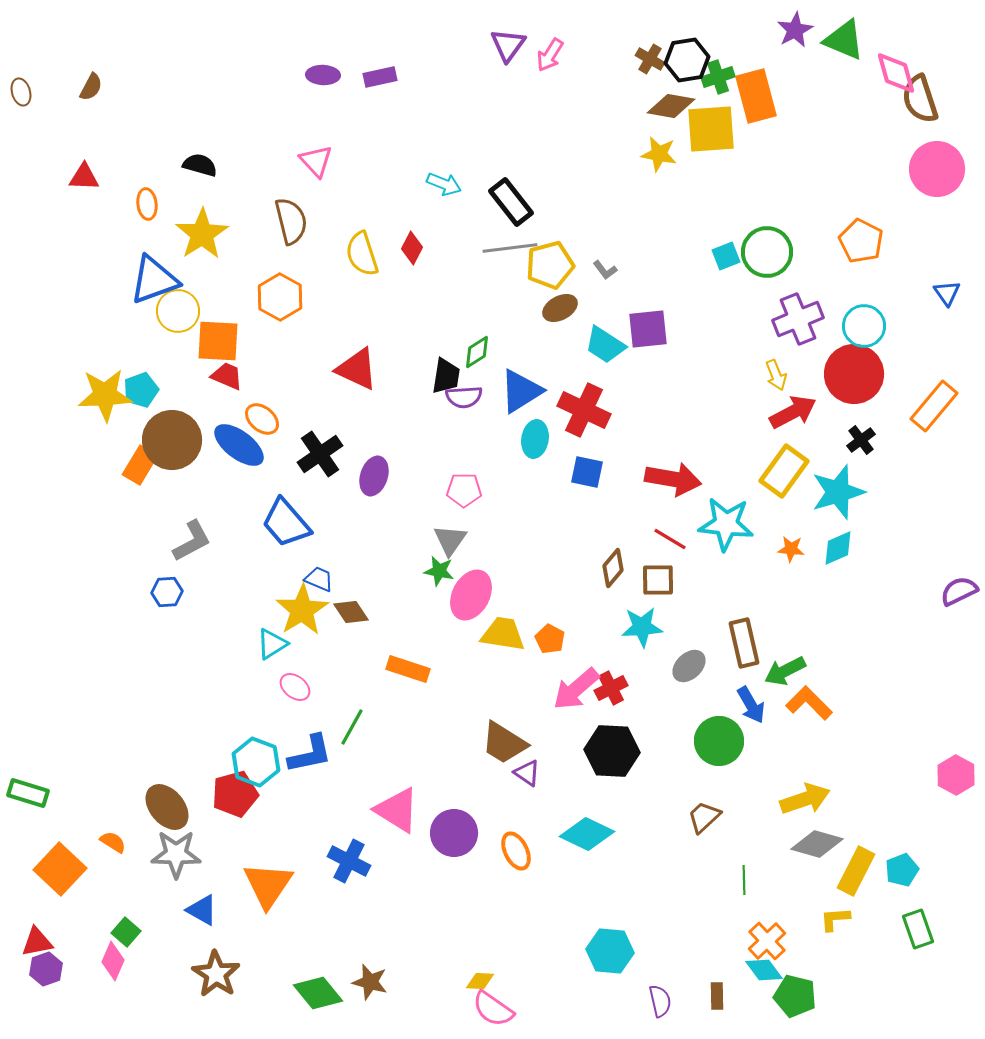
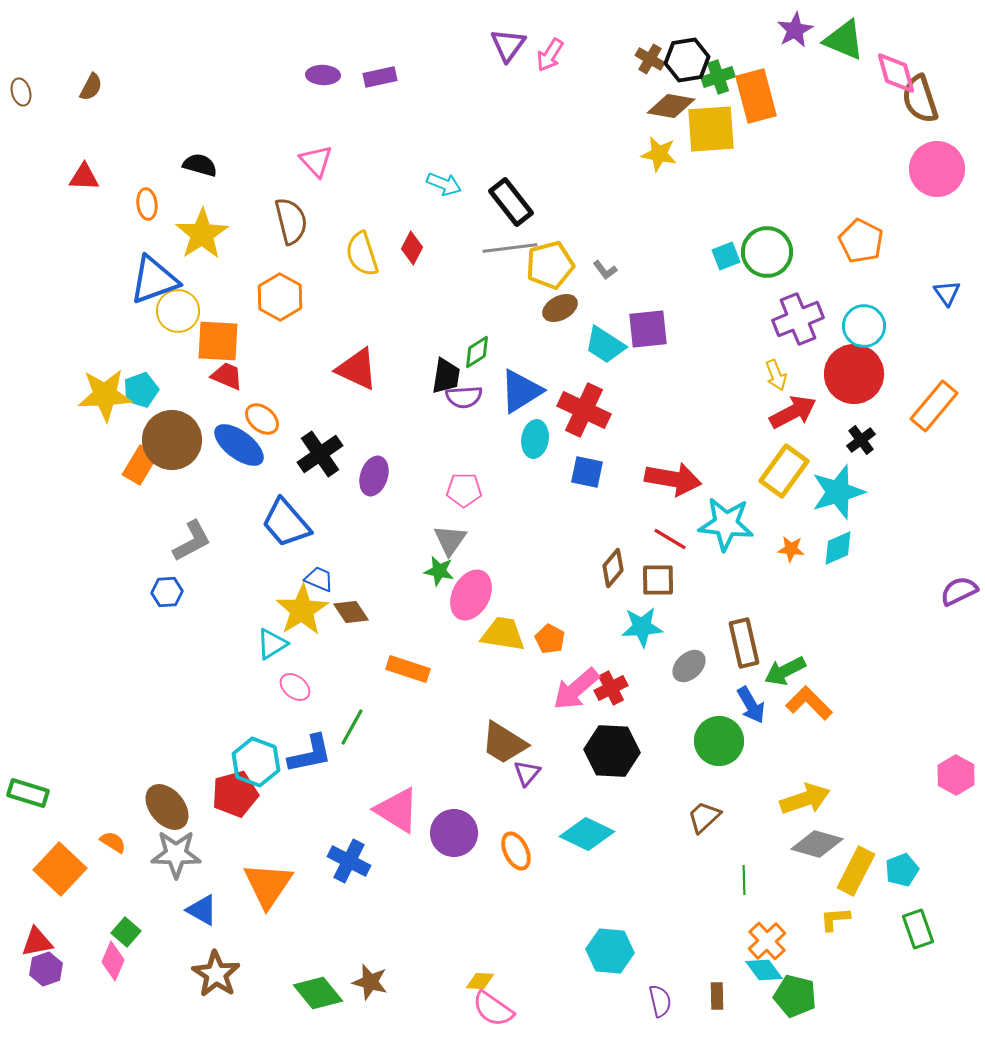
purple triangle at (527, 773): rotated 36 degrees clockwise
